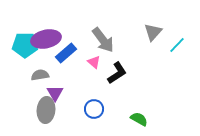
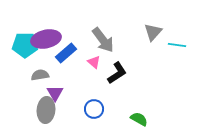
cyan line: rotated 54 degrees clockwise
